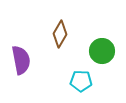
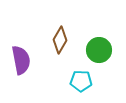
brown diamond: moved 6 px down
green circle: moved 3 px left, 1 px up
